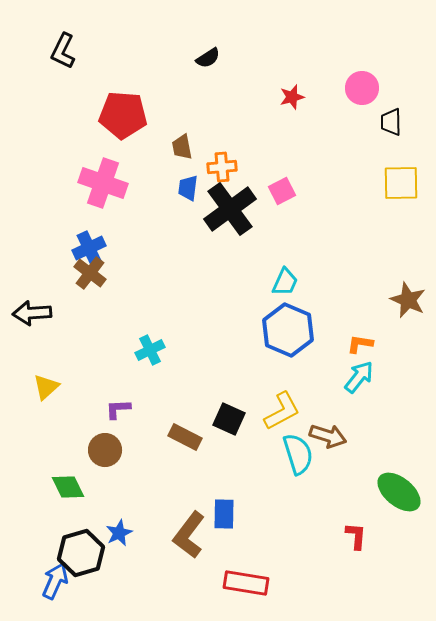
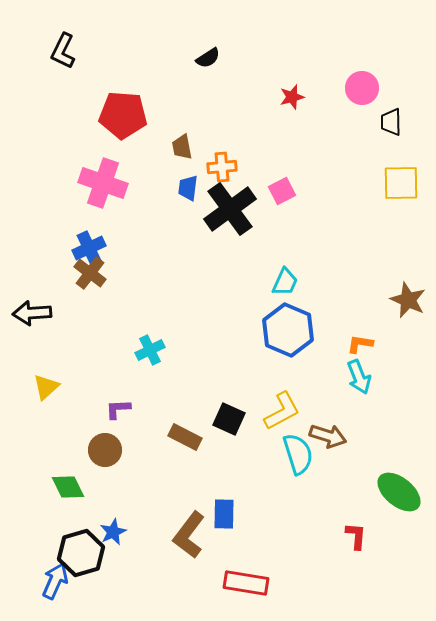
cyan arrow: rotated 120 degrees clockwise
blue star: moved 6 px left, 1 px up
